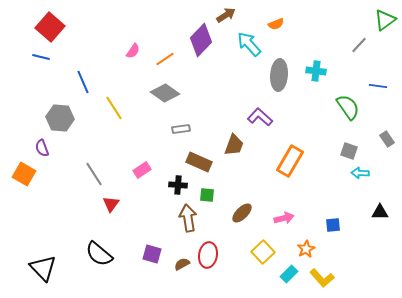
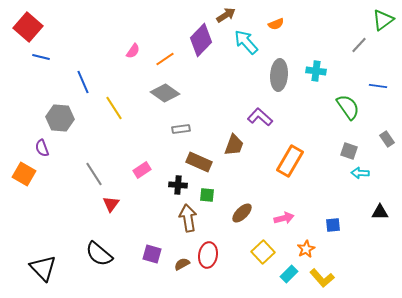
green triangle at (385, 20): moved 2 px left
red square at (50, 27): moved 22 px left
cyan arrow at (249, 44): moved 3 px left, 2 px up
